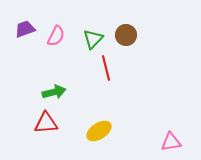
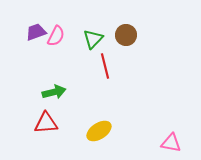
purple trapezoid: moved 11 px right, 3 px down
red line: moved 1 px left, 2 px up
pink triangle: moved 1 px down; rotated 20 degrees clockwise
